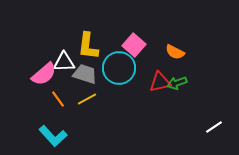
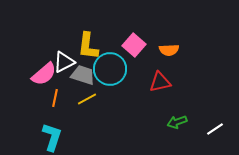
orange semicircle: moved 6 px left, 2 px up; rotated 30 degrees counterclockwise
white triangle: rotated 25 degrees counterclockwise
cyan circle: moved 9 px left, 1 px down
gray trapezoid: moved 2 px left, 1 px down
green arrow: moved 39 px down
orange line: moved 3 px left, 1 px up; rotated 48 degrees clockwise
white line: moved 1 px right, 2 px down
cyan L-shape: moved 1 px left, 1 px down; rotated 120 degrees counterclockwise
